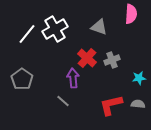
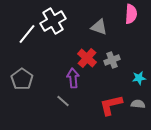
white cross: moved 2 px left, 8 px up
